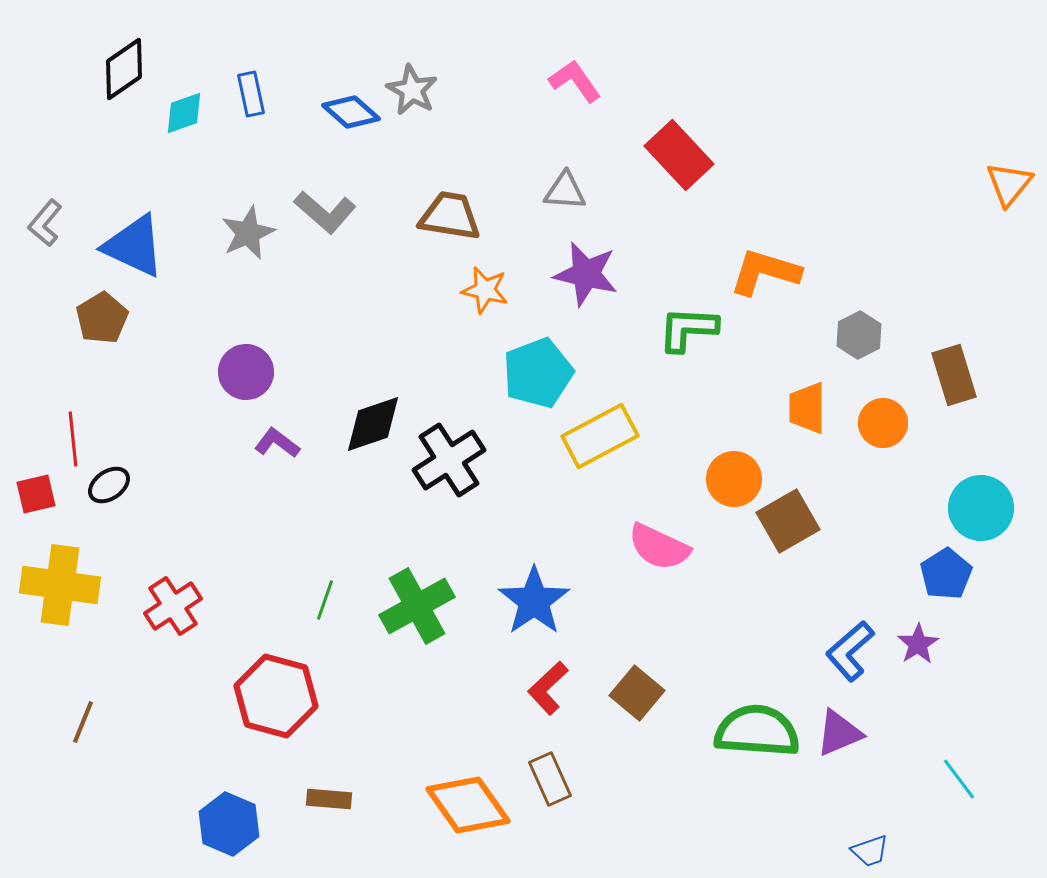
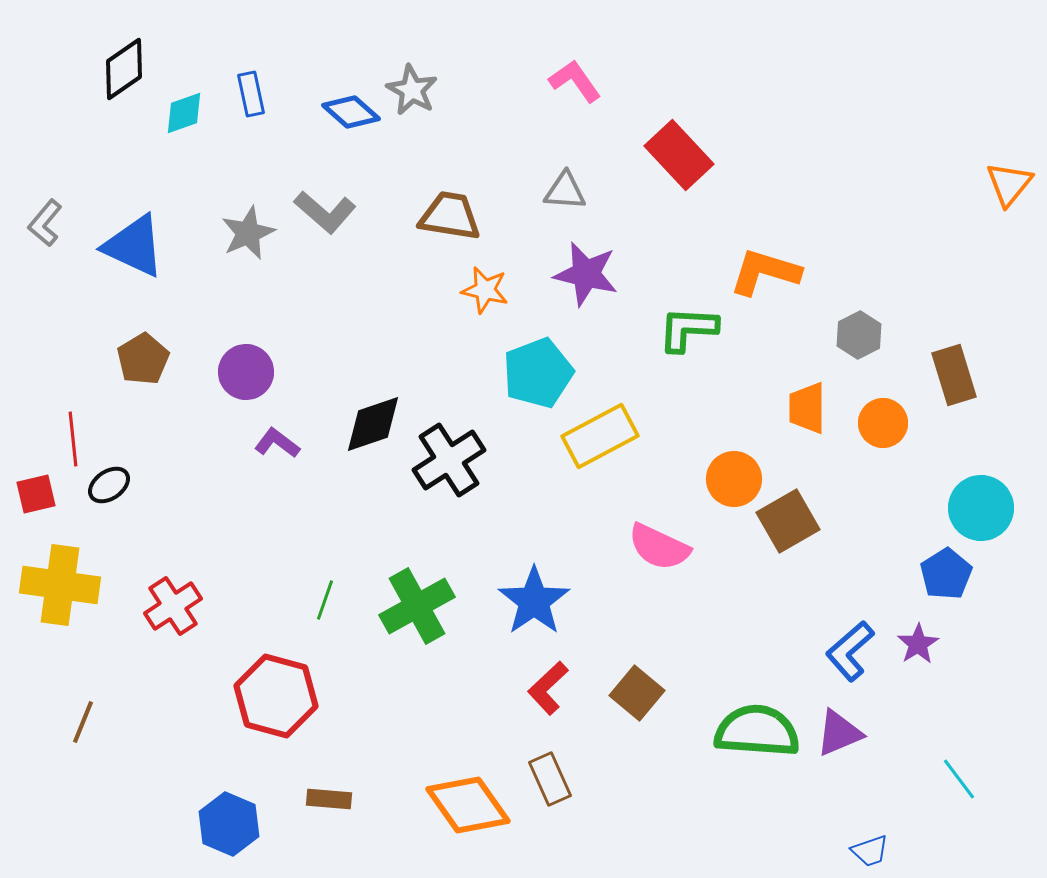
brown pentagon at (102, 318): moved 41 px right, 41 px down
